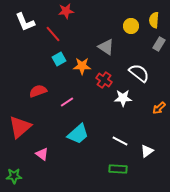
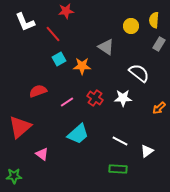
red cross: moved 9 px left, 18 px down
